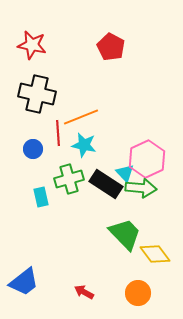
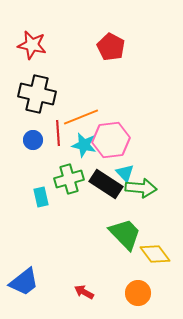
blue circle: moved 9 px up
pink hexagon: moved 36 px left, 19 px up; rotated 18 degrees clockwise
